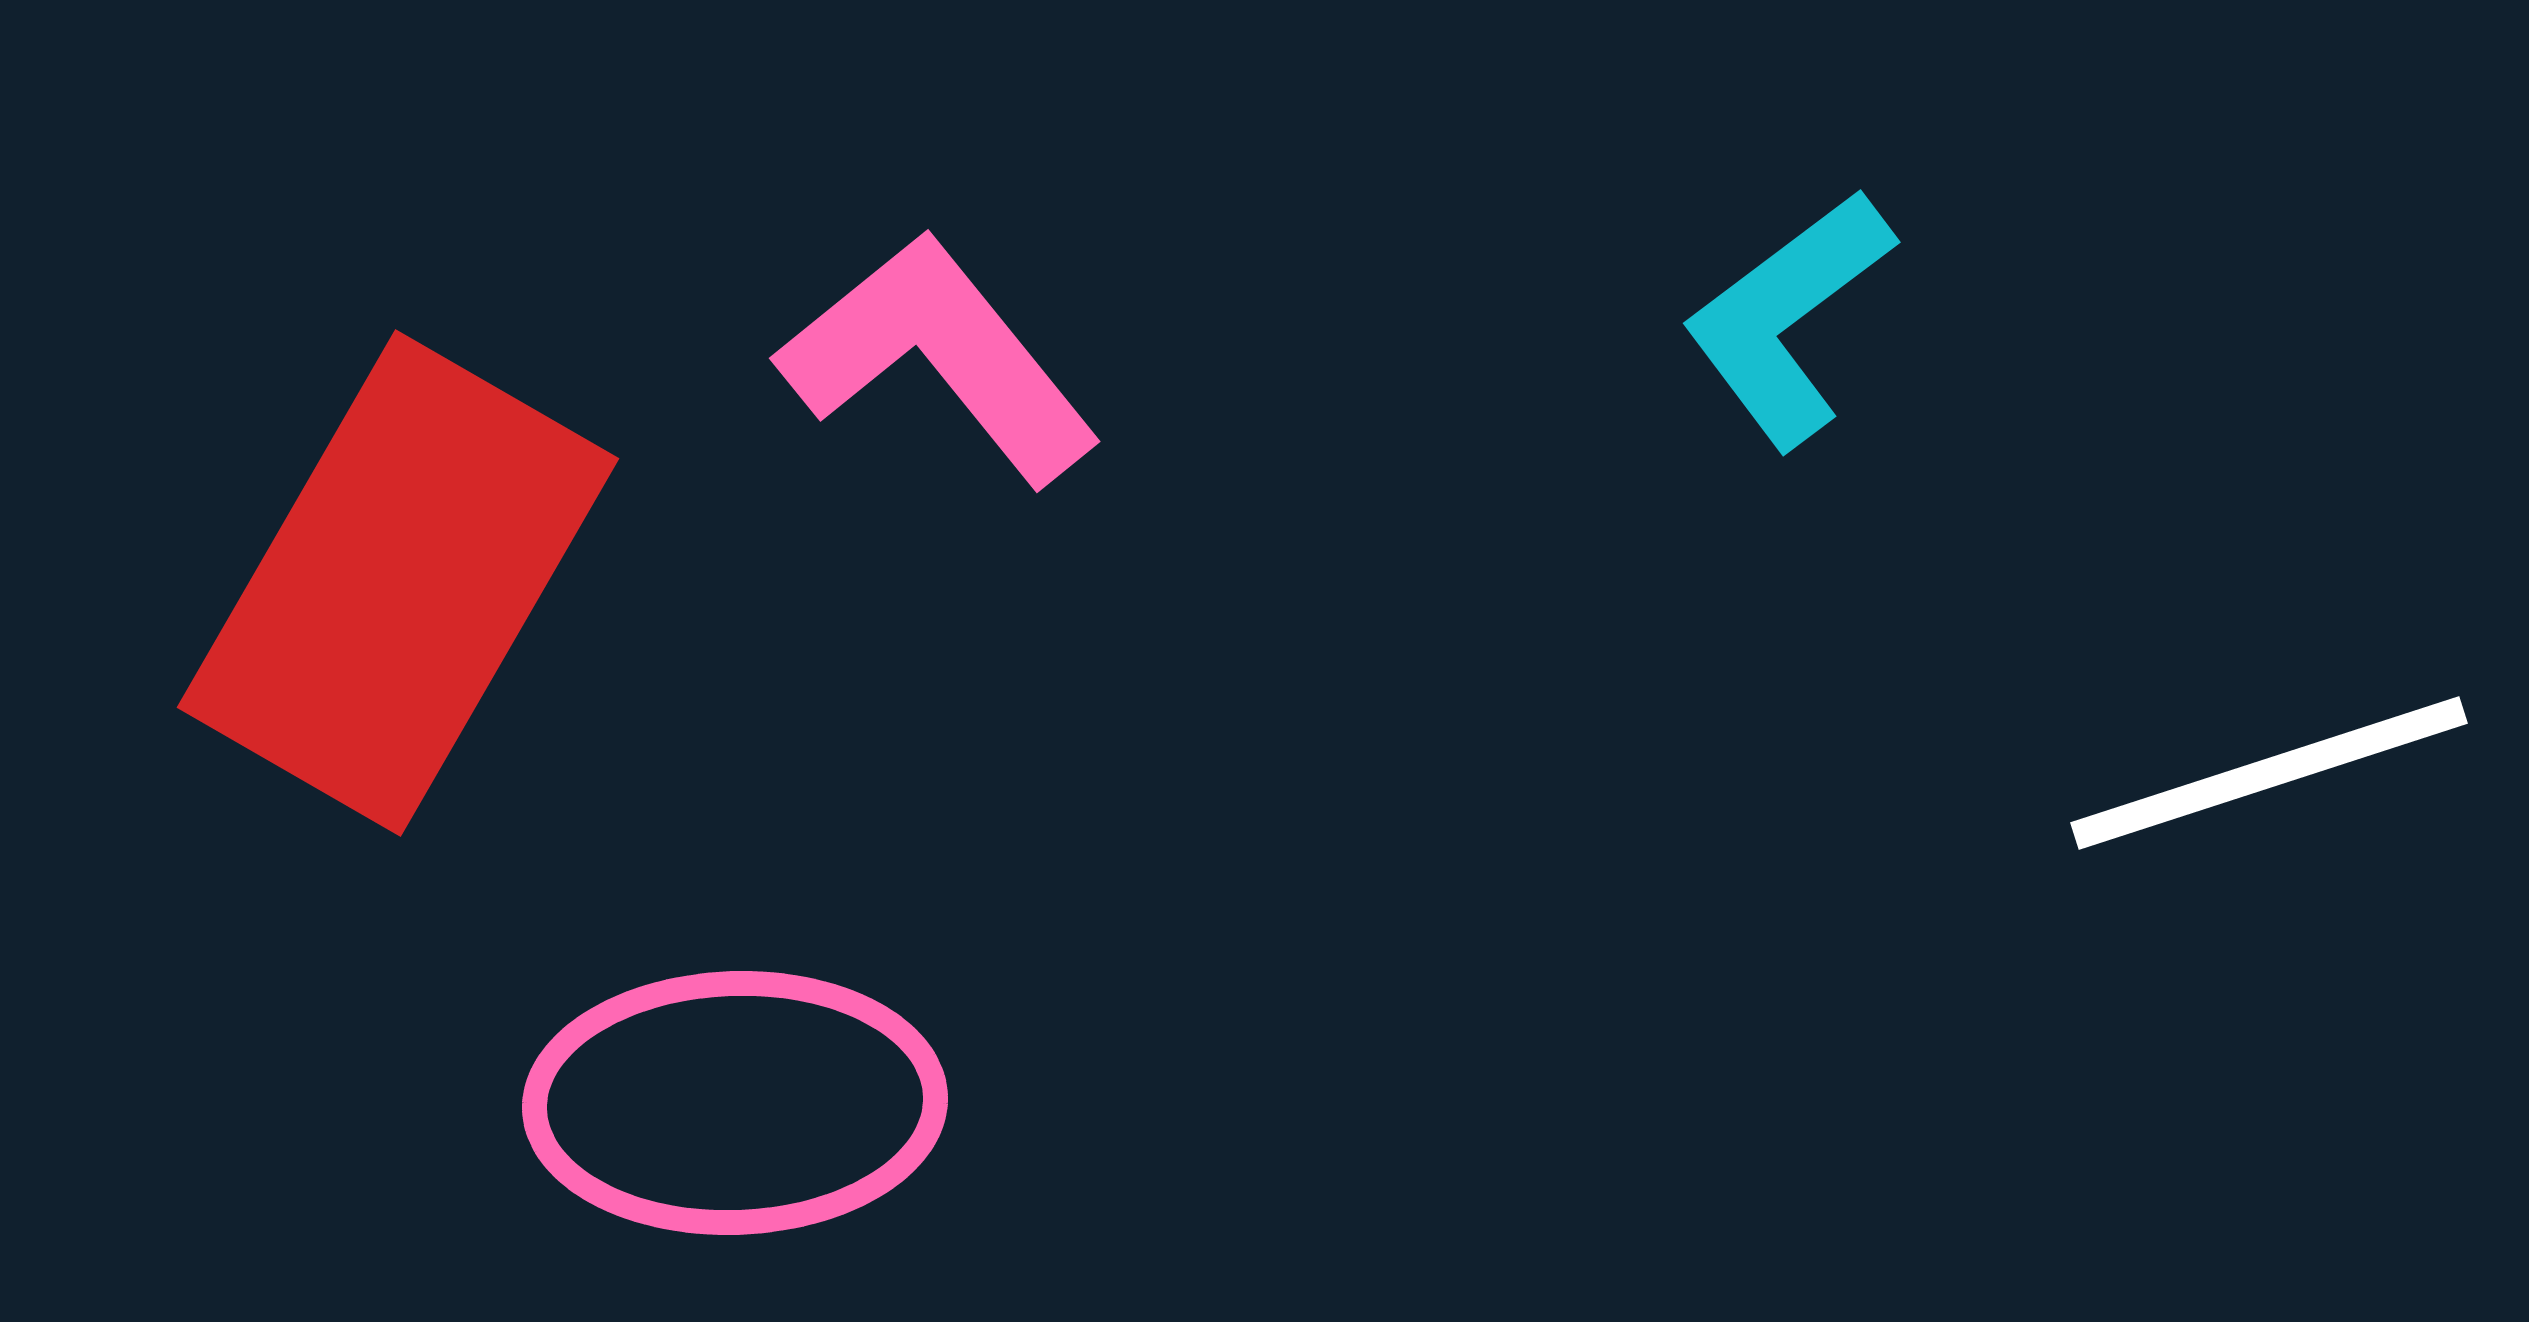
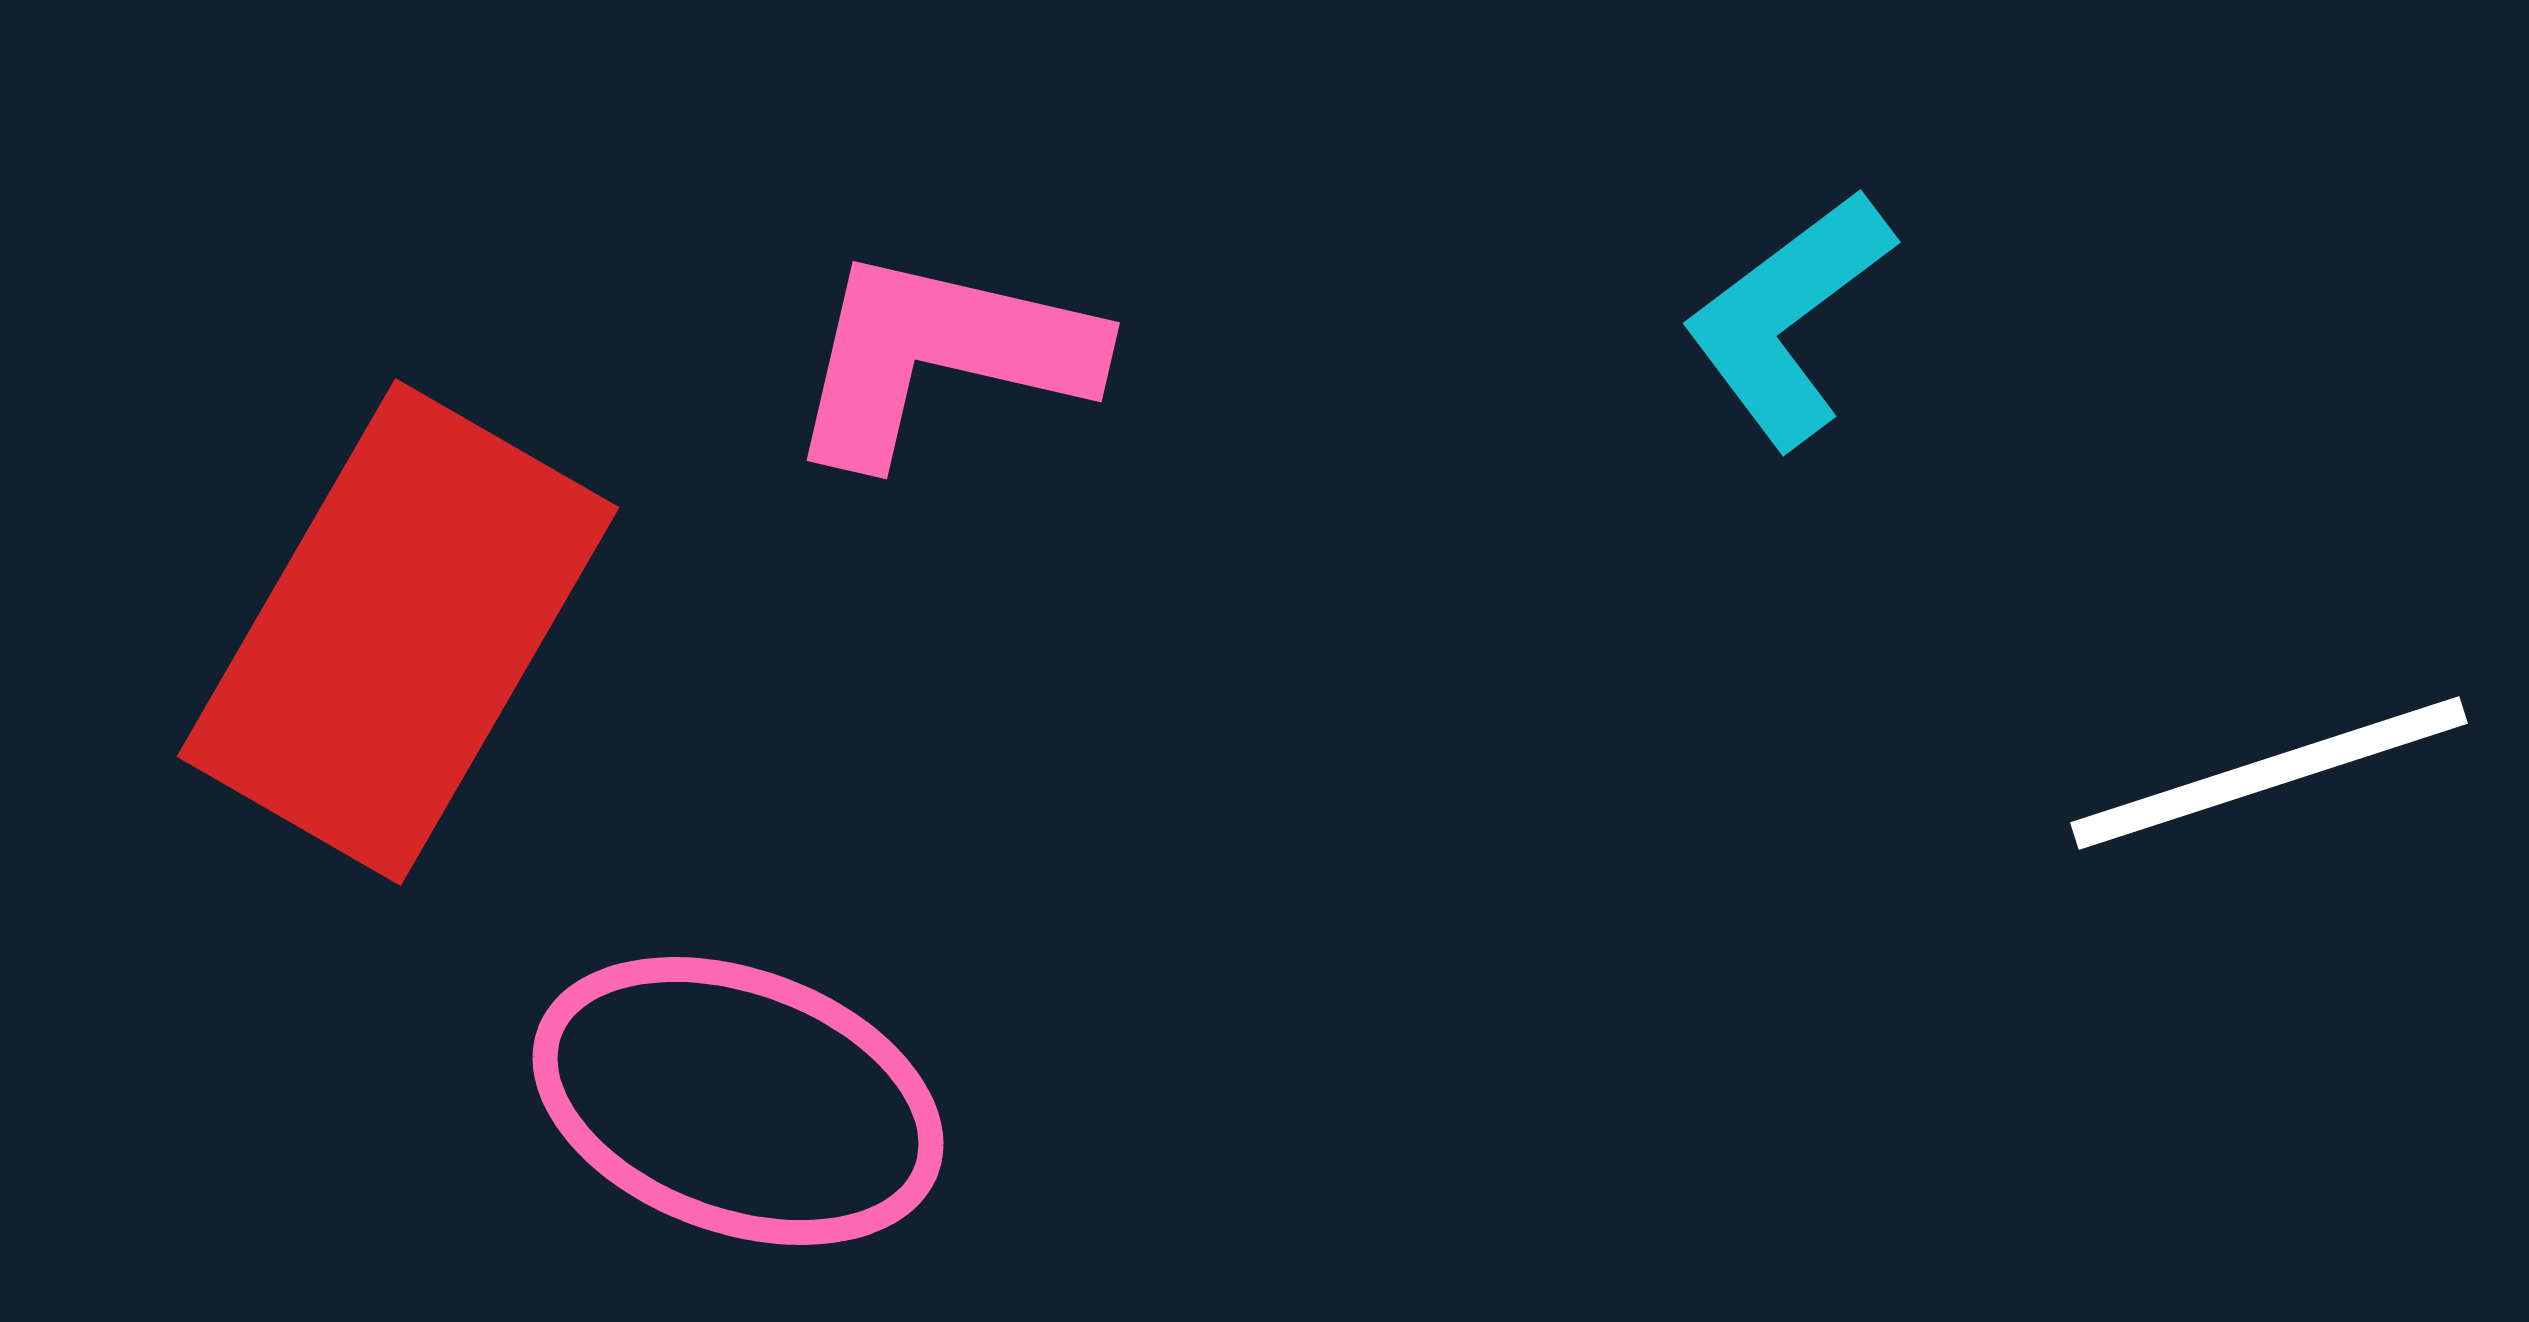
pink L-shape: moved 2 px right, 2 px up; rotated 38 degrees counterclockwise
red rectangle: moved 49 px down
pink ellipse: moved 3 px right, 2 px up; rotated 22 degrees clockwise
